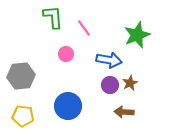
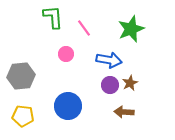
green star: moved 6 px left, 6 px up
